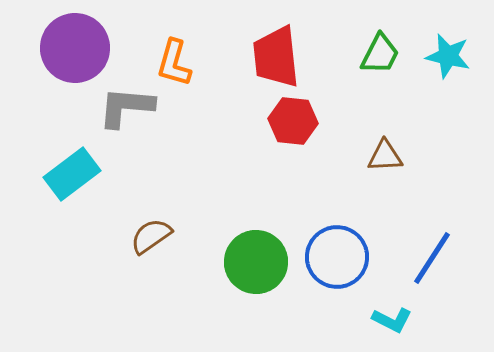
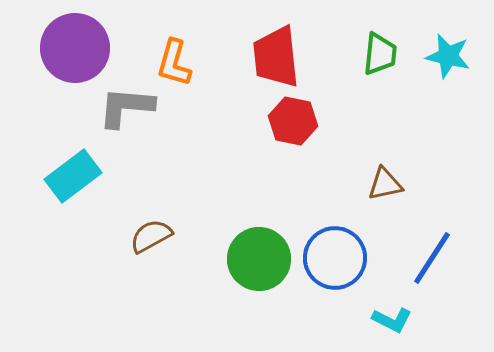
green trapezoid: rotated 21 degrees counterclockwise
red hexagon: rotated 6 degrees clockwise
brown triangle: moved 28 px down; rotated 9 degrees counterclockwise
cyan rectangle: moved 1 px right, 2 px down
brown semicircle: rotated 6 degrees clockwise
blue circle: moved 2 px left, 1 px down
green circle: moved 3 px right, 3 px up
